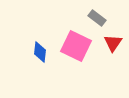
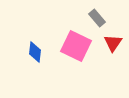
gray rectangle: rotated 12 degrees clockwise
blue diamond: moved 5 px left
